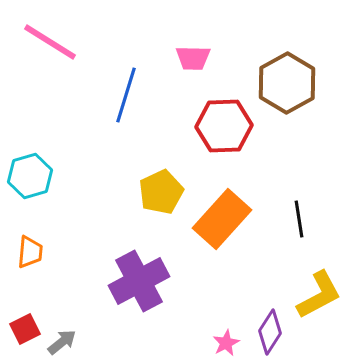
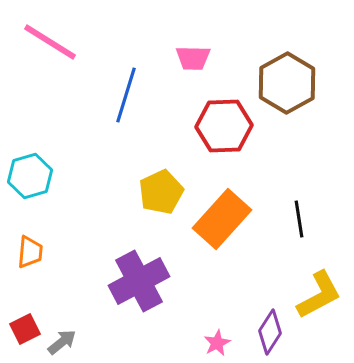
pink star: moved 9 px left
